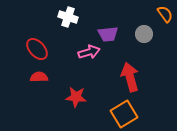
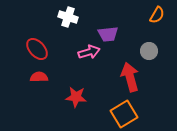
orange semicircle: moved 8 px left, 1 px down; rotated 66 degrees clockwise
gray circle: moved 5 px right, 17 px down
